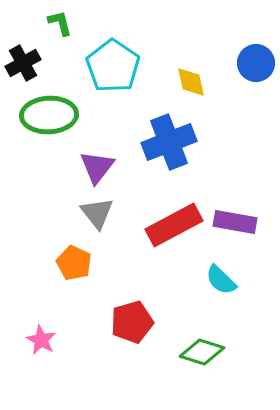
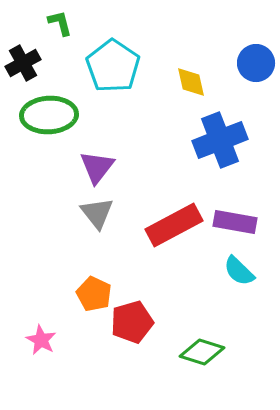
blue cross: moved 51 px right, 2 px up
orange pentagon: moved 20 px right, 31 px down
cyan semicircle: moved 18 px right, 9 px up
